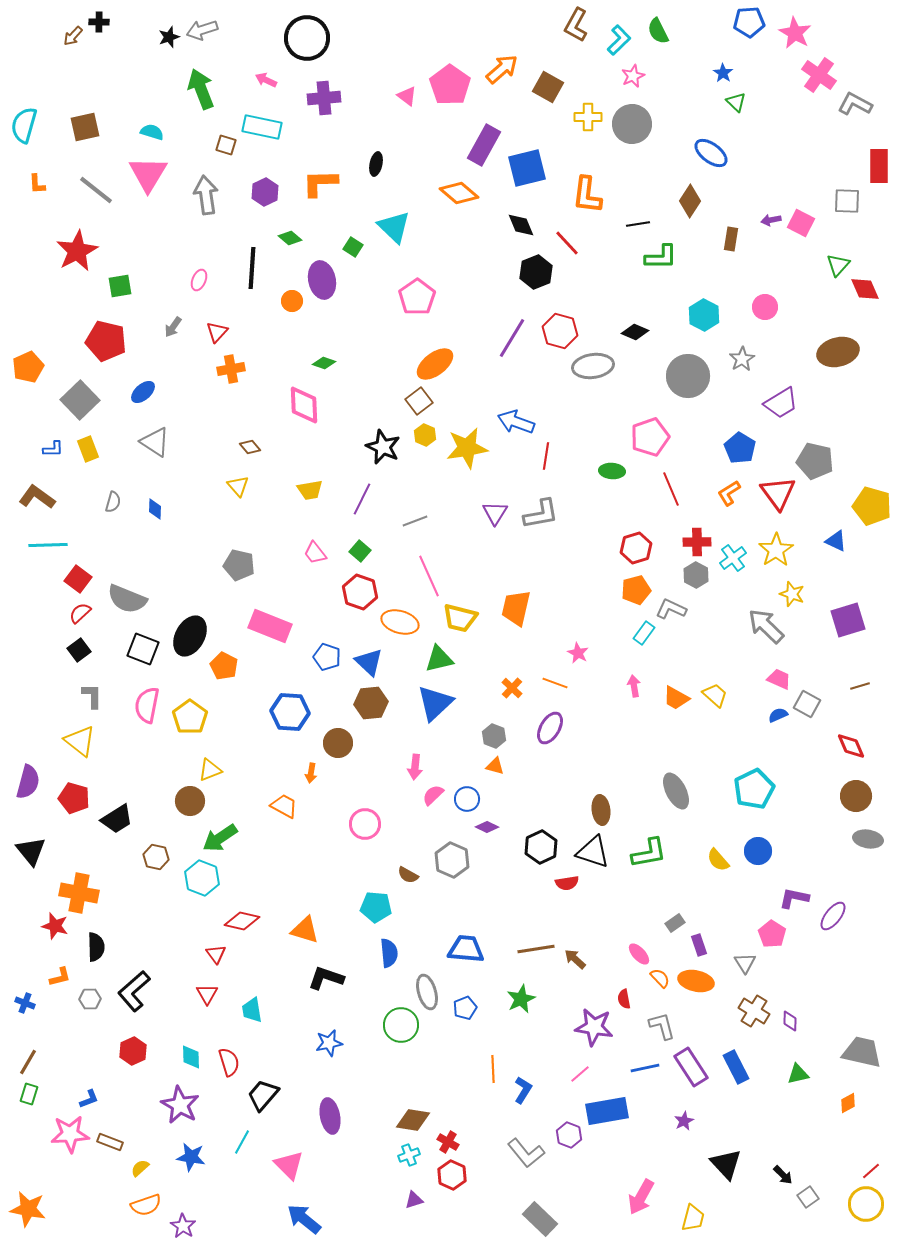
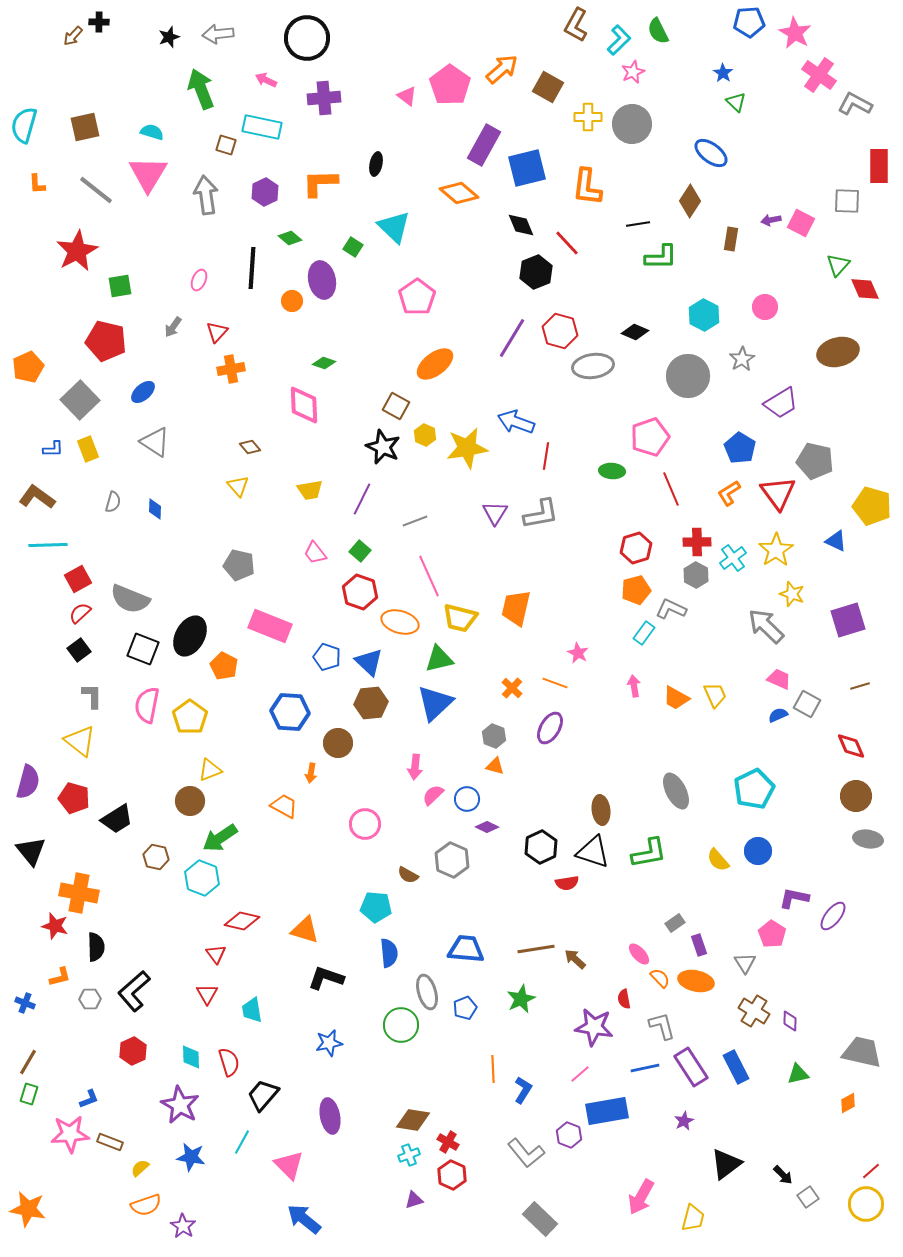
gray arrow at (202, 30): moved 16 px right, 4 px down; rotated 12 degrees clockwise
pink star at (633, 76): moved 4 px up
orange L-shape at (587, 195): moved 8 px up
brown square at (419, 401): moved 23 px left, 5 px down; rotated 24 degrees counterclockwise
red square at (78, 579): rotated 24 degrees clockwise
gray semicircle at (127, 599): moved 3 px right
yellow trapezoid at (715, 695): rotated 24 degrees clockwise
black triangle at (726, 1164): rotated 36 degrees clockwise
